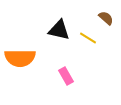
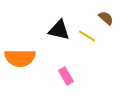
yellow line: moved 1 px left, 2 px up
